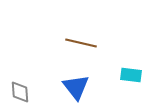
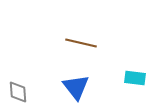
cyan rectangle: moved 4 px right, 3 px down
gray diamond: moved 2 px left
